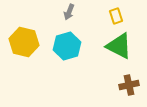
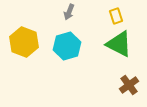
yellow hexagon: rotated 8 degrees clockwise
green triangle: moved 2 px up
brown cross: rotated 24 degrees counterclockwise
